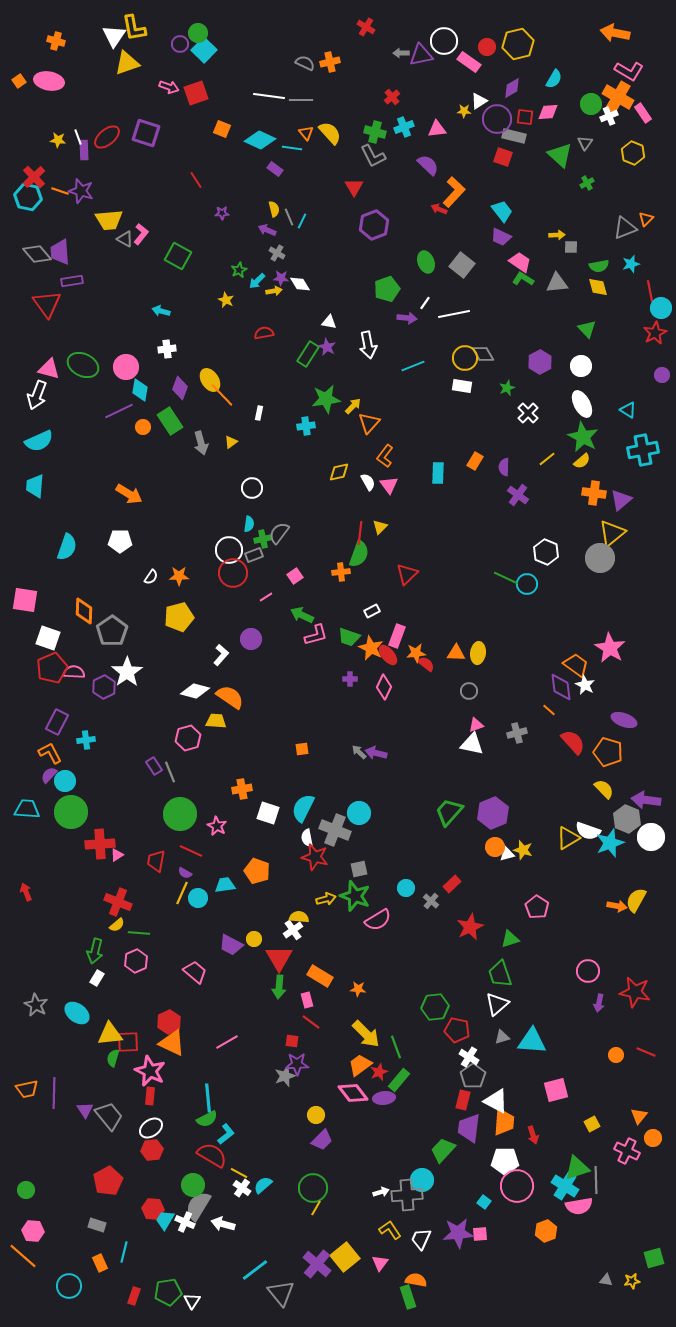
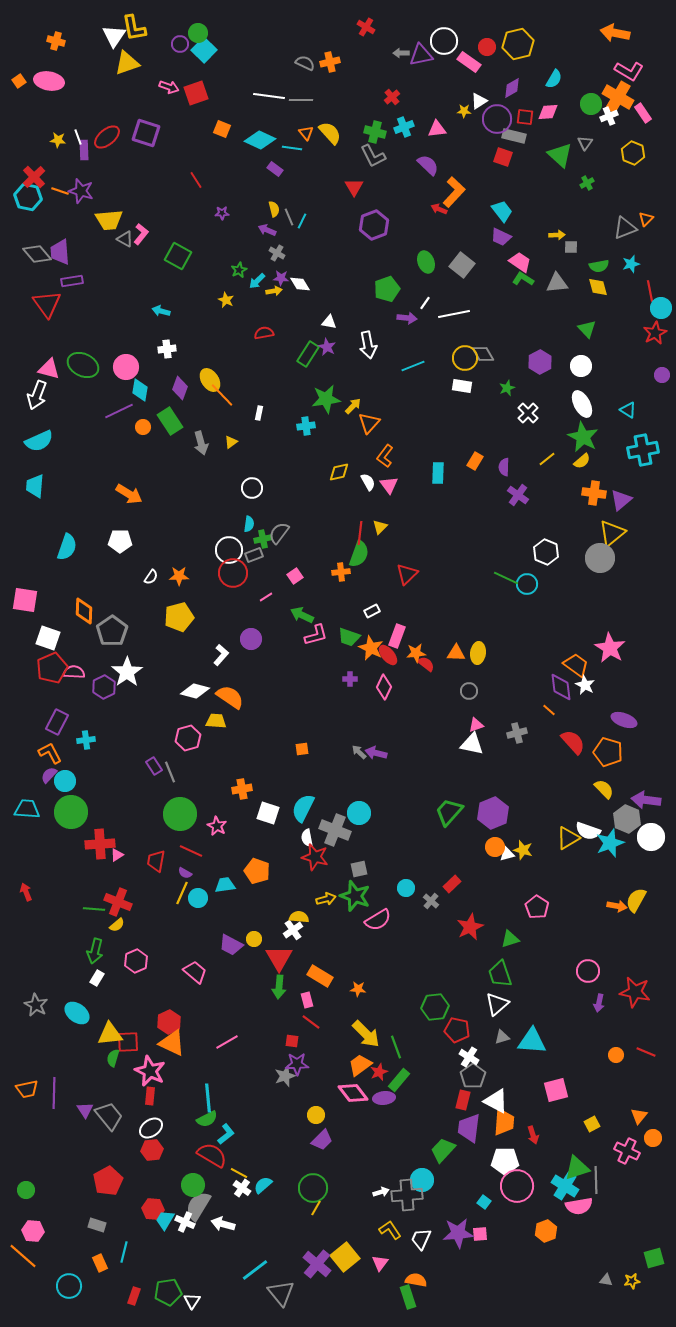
green line at (139, 933): moved 45 px left, 24 px up
